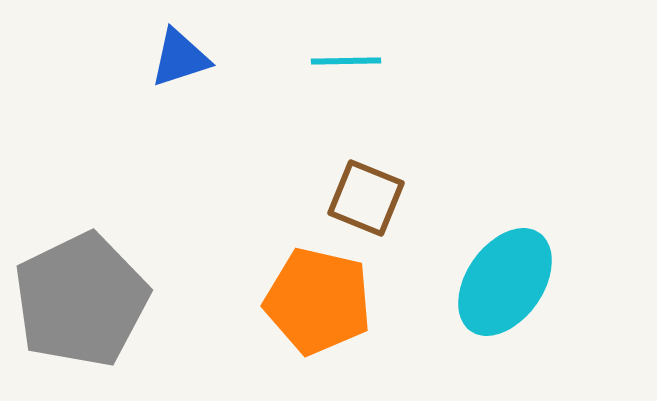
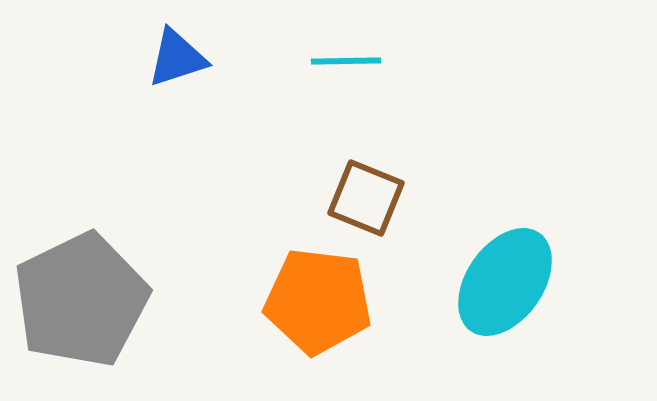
blue triangle: moved 3 px left
orange pentagon: rotated 6 degrees counterclockwise
